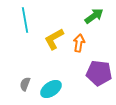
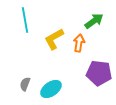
green arrow: moved 5 px down
